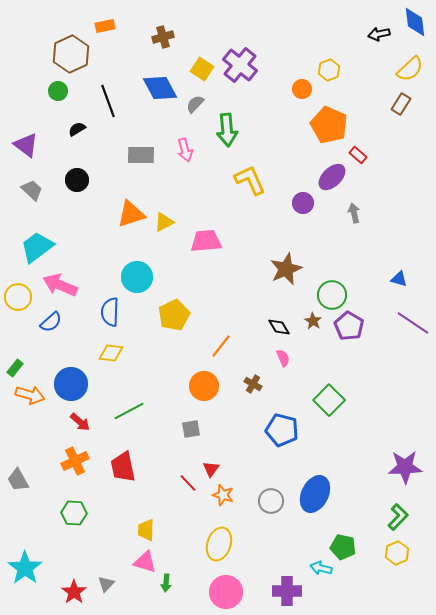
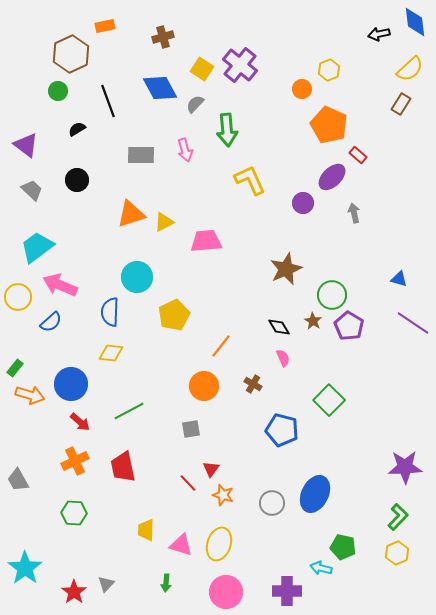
gray circle at (271, 501): moved 1 px right, 2 px down
pink triangle at (145, 562): moved 36 px right, 17 px up
